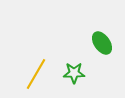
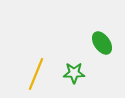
yellow line: rotated 8 degrees counterclockwise
